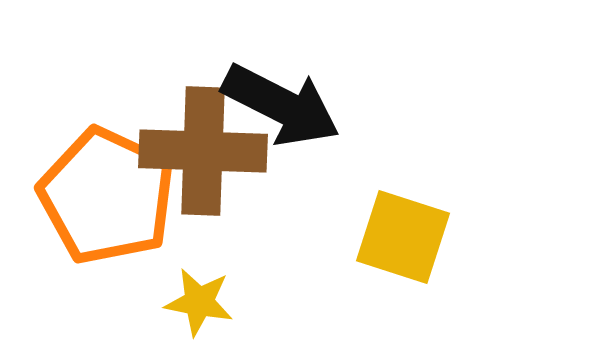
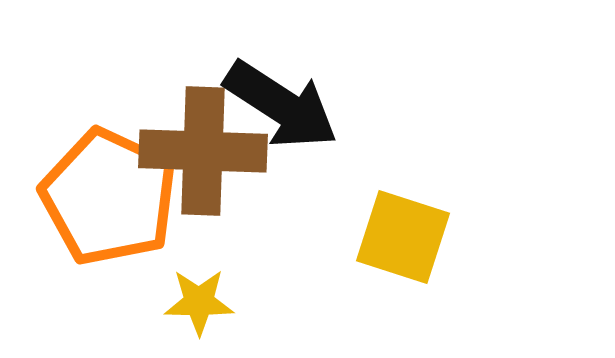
black arrow: rotated 6 degrees clockwise
orange pentagon: moved 2 px right, 1 px down
yellow star: rotated 10 degrees counterclockwise
